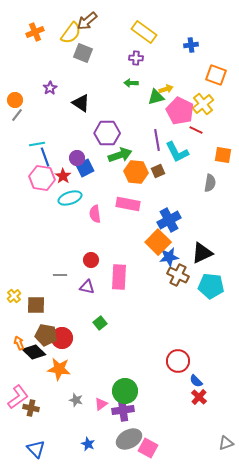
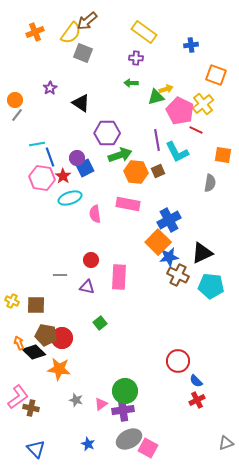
blue line at (45, 157): moved 5 px right
yellow cross at (14, 296): moved 2 px left, 5 px down; rotated 24 degrees counterclockwise
red cross at (199, 397): moved 2 px left, 3 px down; rotated 21 degrees clockwise
